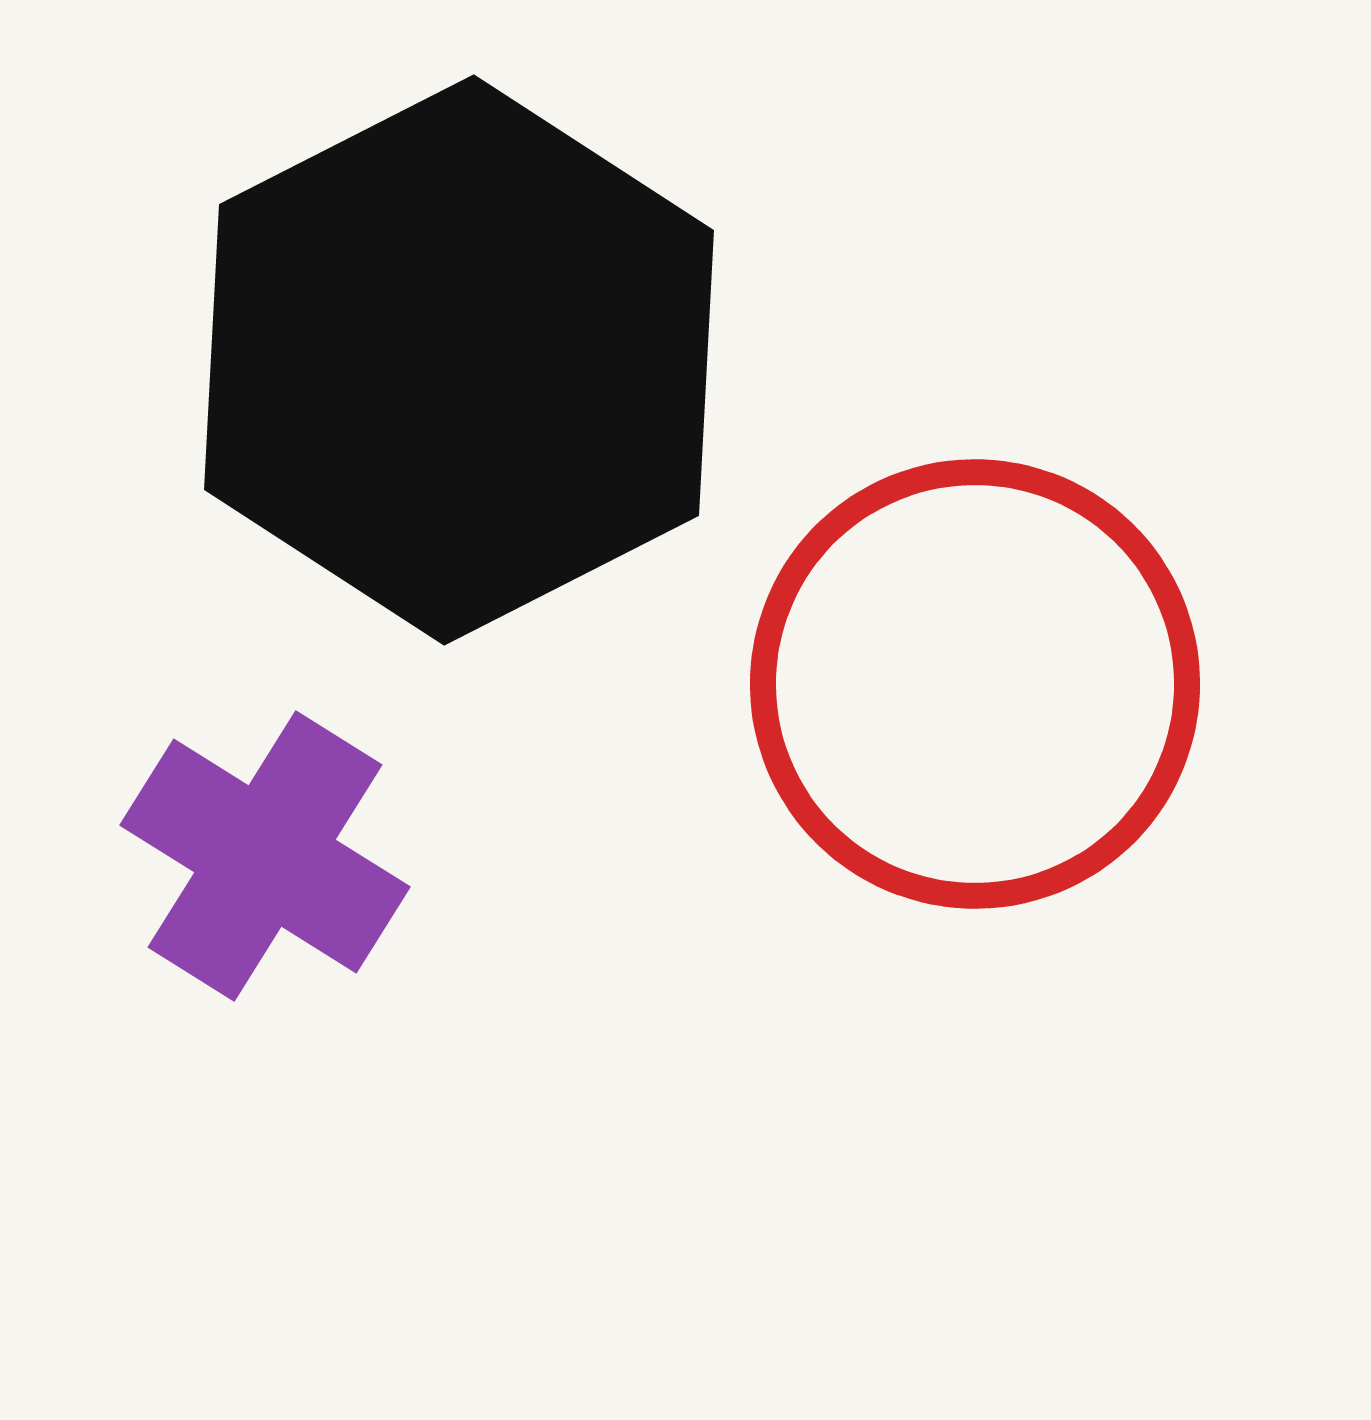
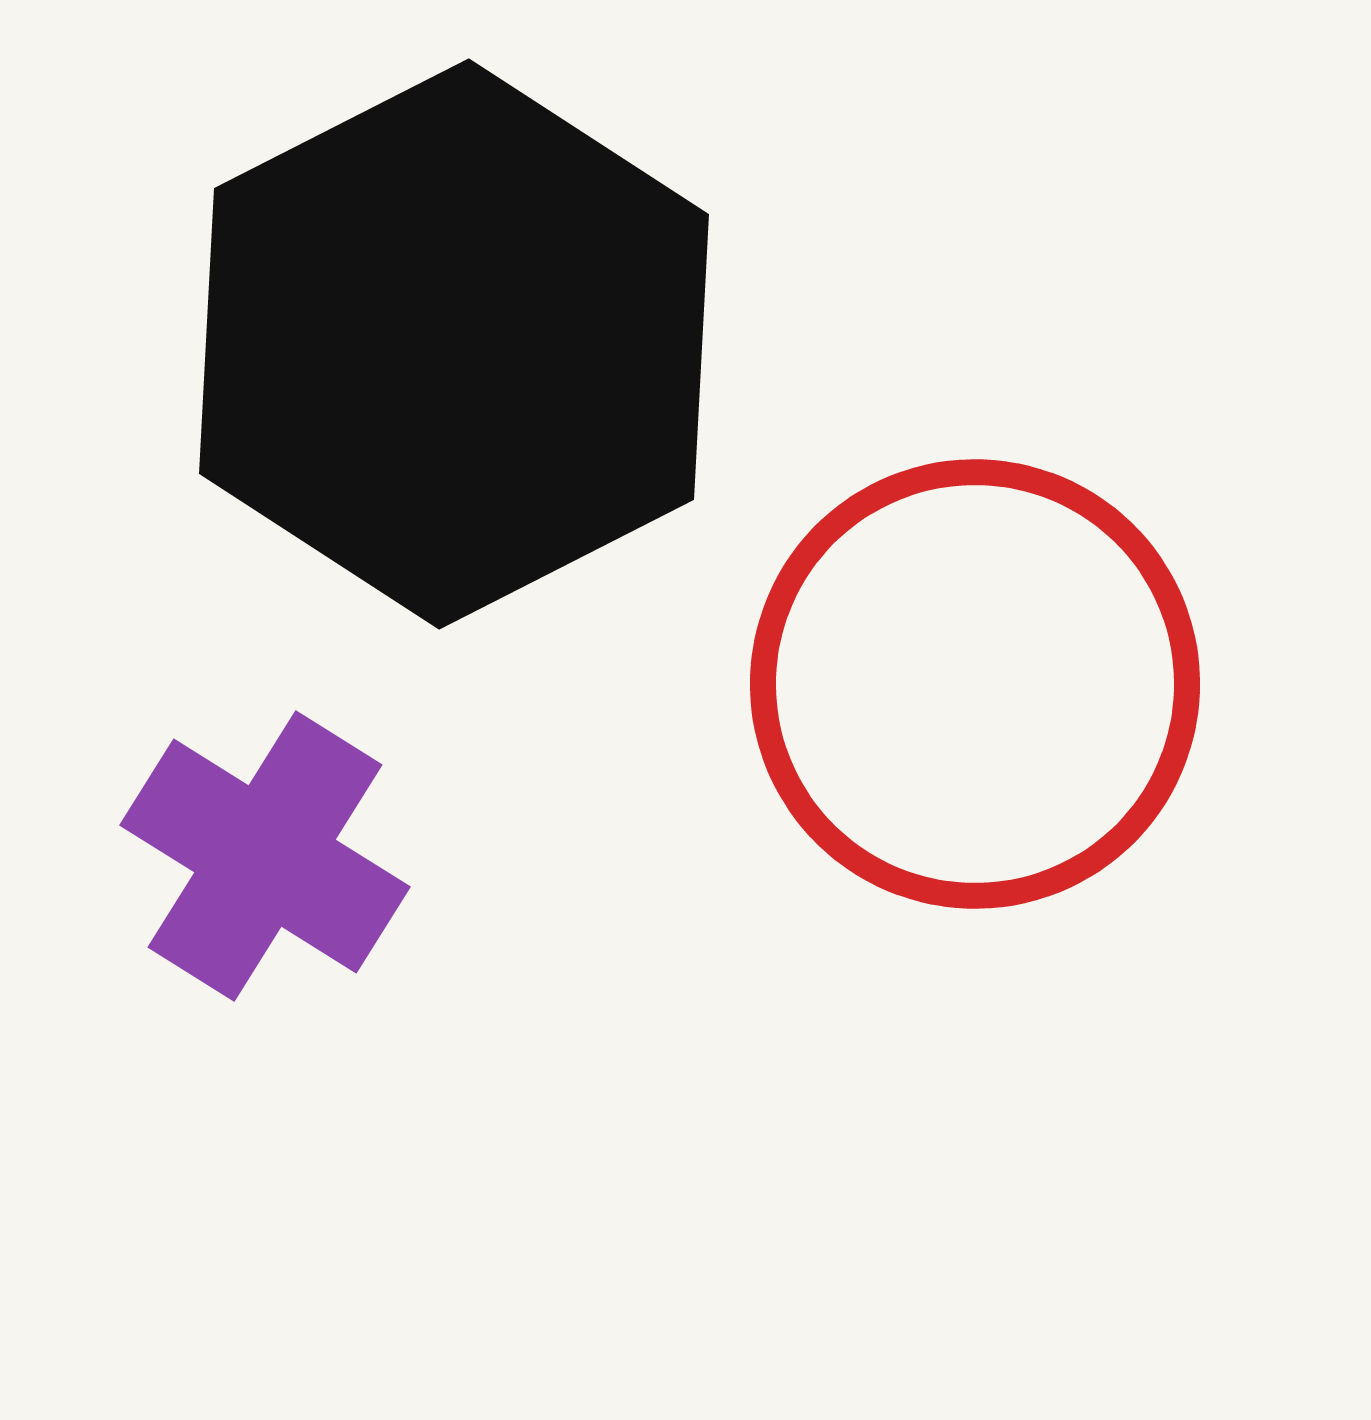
black hexagon: moved 5 px left, 16 px up
